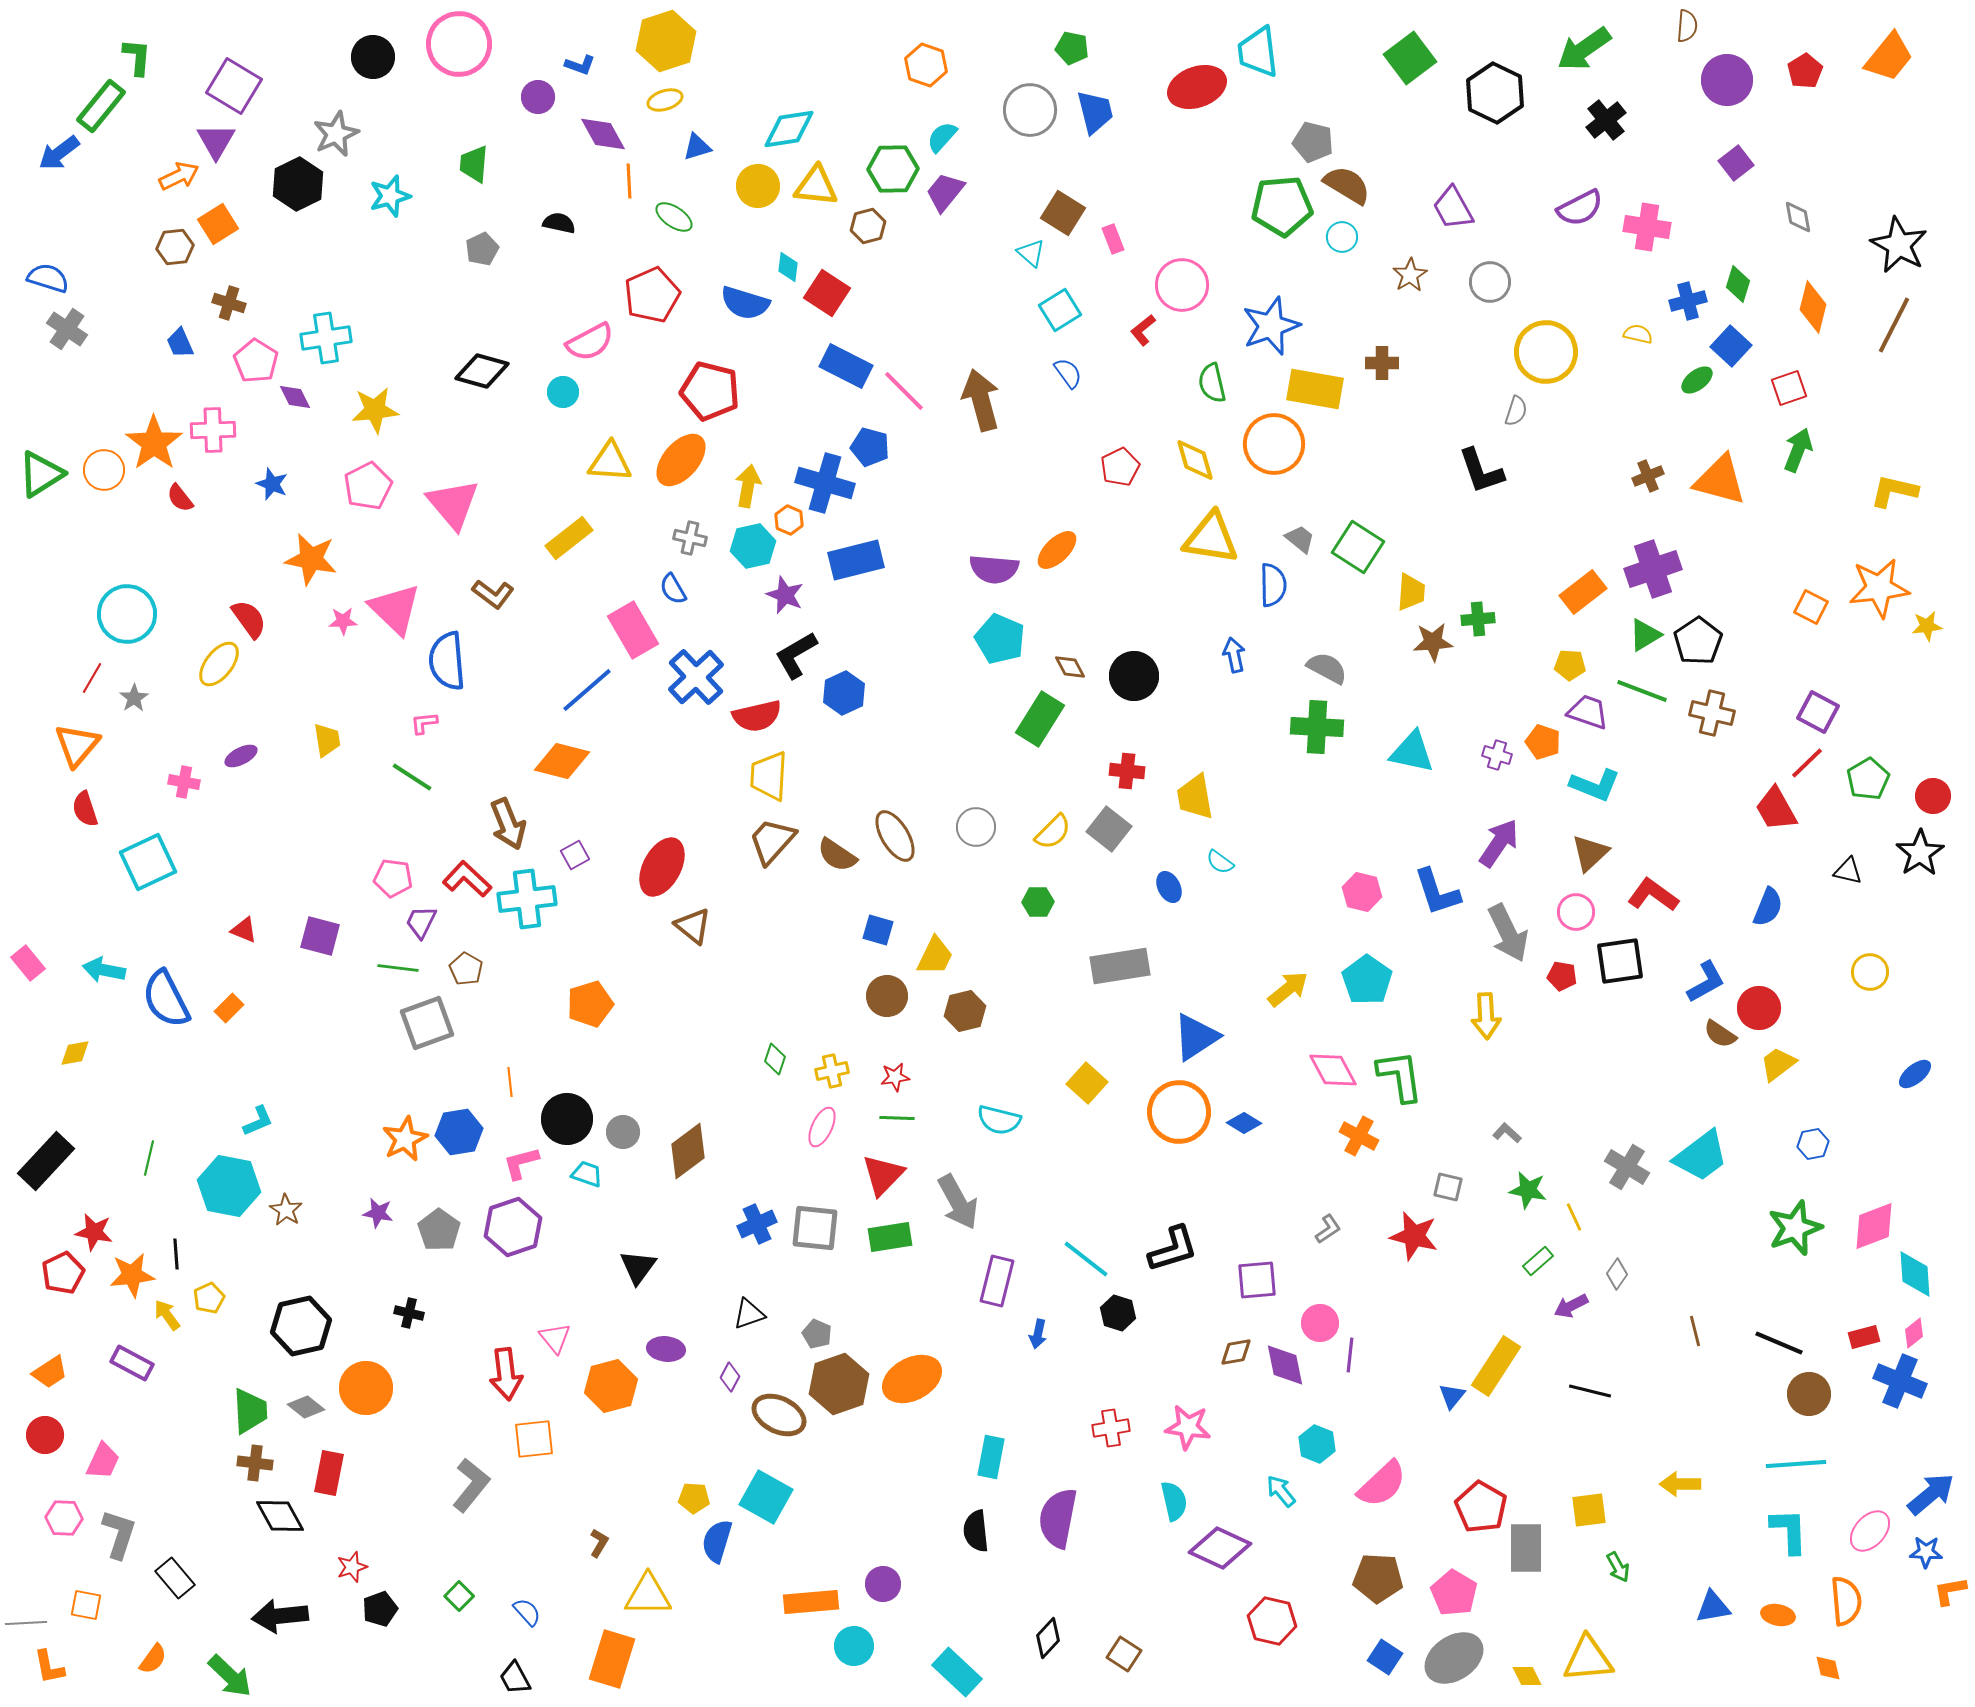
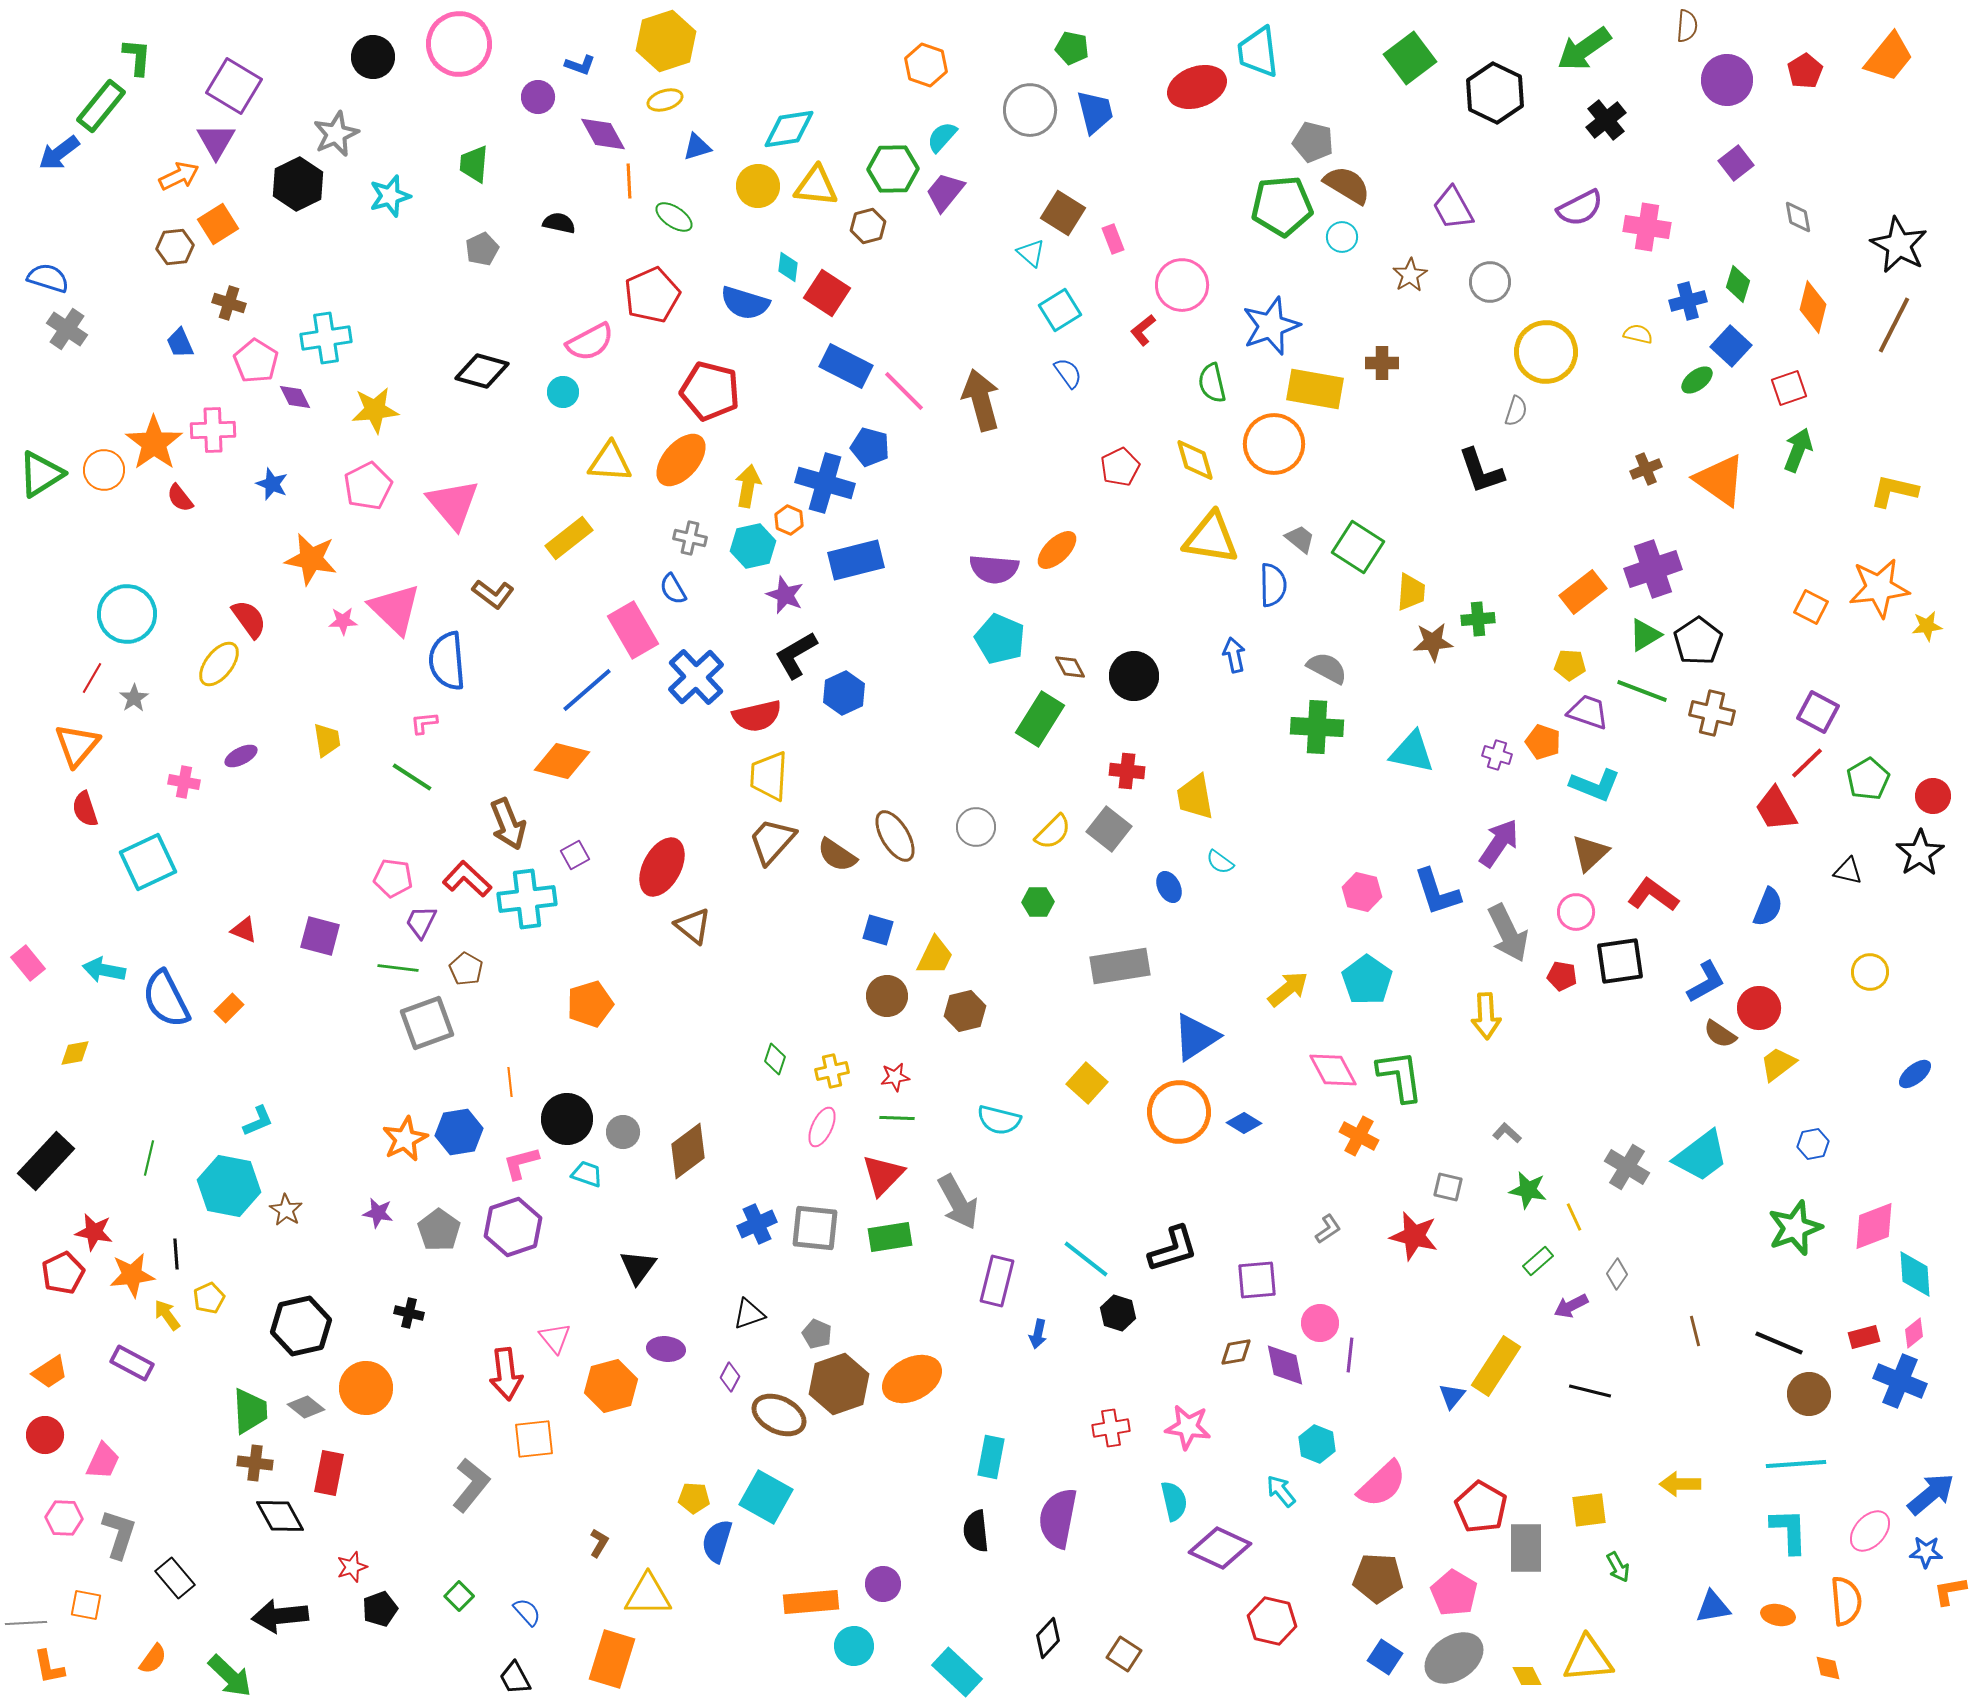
brown cross at (1648, 476): moved 2 px left, 7 px up
orange triangle at (1720, 480): rotated 20 degrees clockwise
